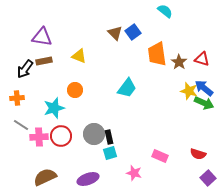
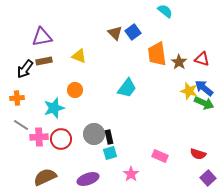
purple triangle: rotated 20 degrees counterclockwise
red circle: moved 3 px down
pink star: moved 3 px left, 1 px down; rotated 21 degrees clockwise
